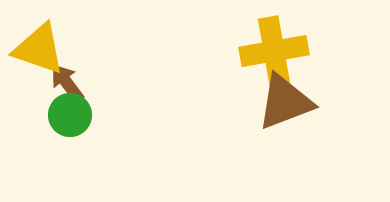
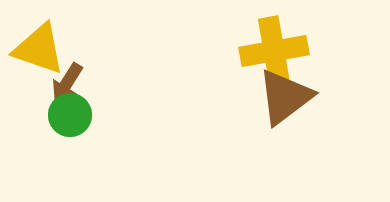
brown arrow: rotated 111 degrees counterclockwise
brown triangle: moved 5 px up; rotated 16 degrees counterclockwise
